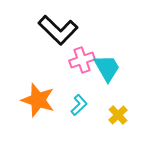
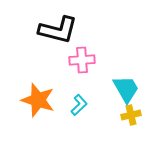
black L-shape: rotated 30 degrees counterclockwise
pink cross: rotated 15 degrees clockwise
cyan trapezoid: moved 19 px right, 21 px down
yellow cross: moved 13 px right; rotated 30 degrees clockwise
